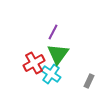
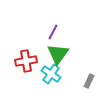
red cross: moved 8 px left, 2 px up; rotated 20 degrees clockwise
